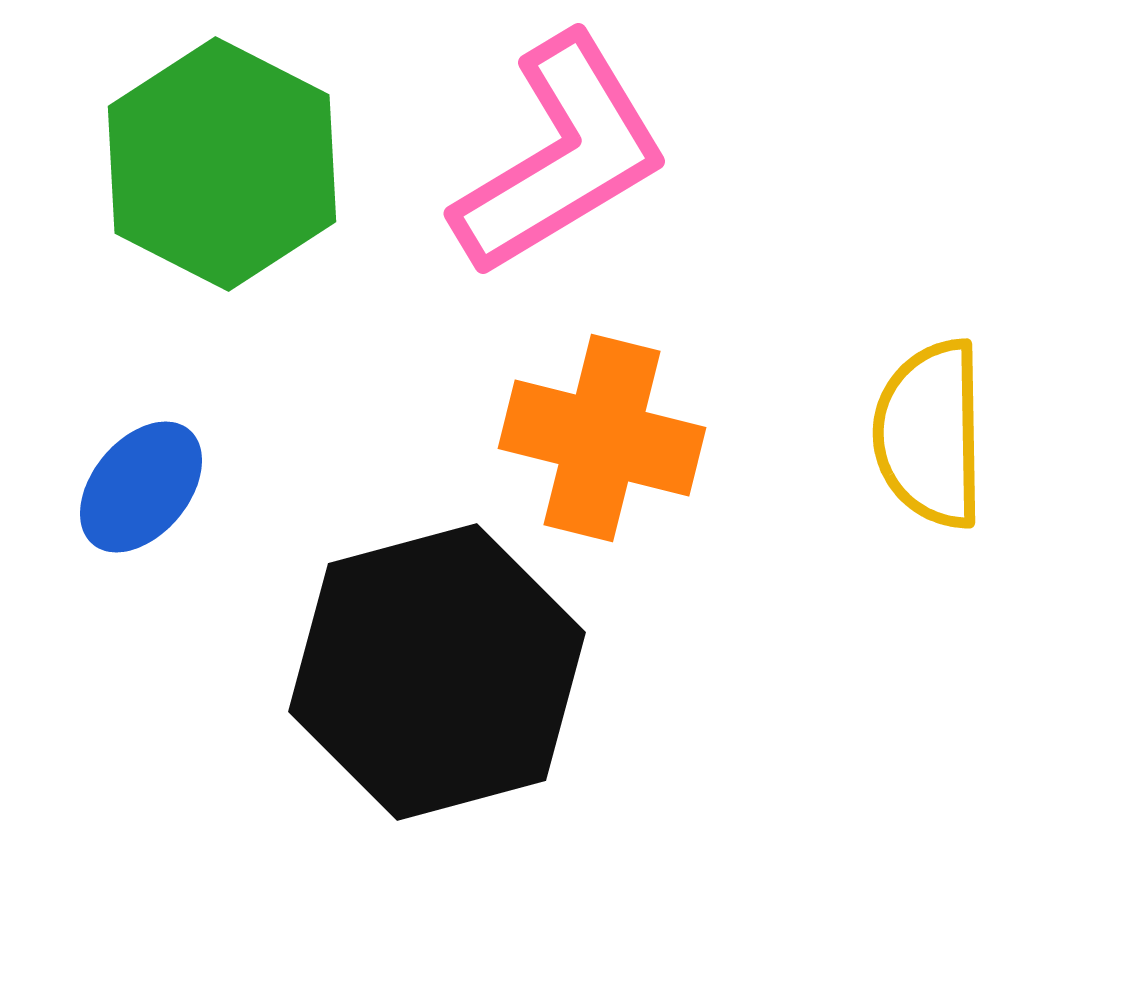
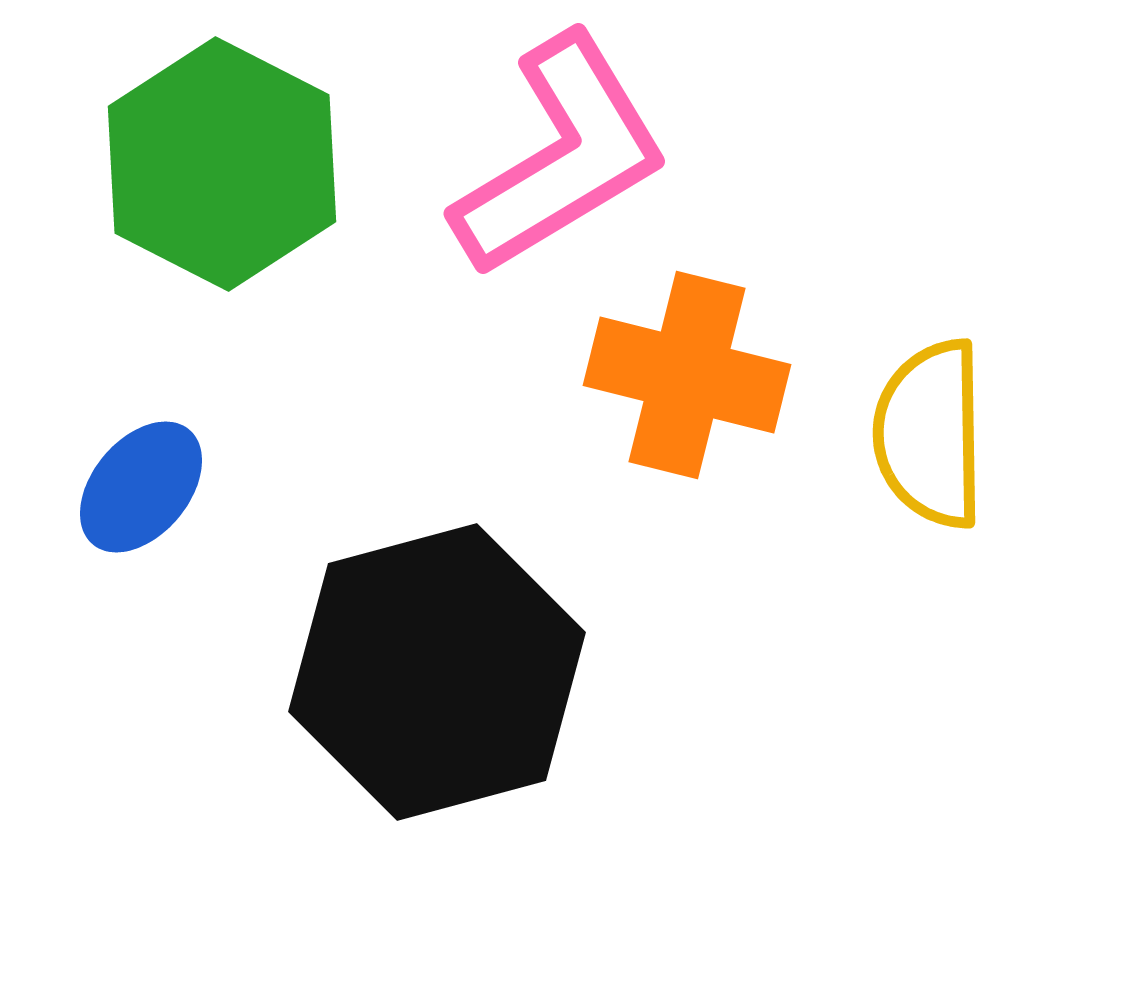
orange cross: moved 85 px right, 63 px up
